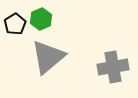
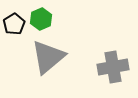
black pentagon: moved 1 px left
